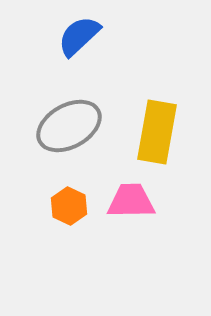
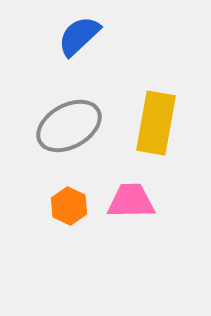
yellow rectangle: moved 1 px left, 9 px up
